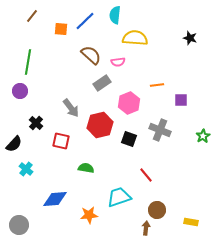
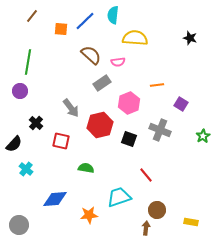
cyan semicircle: moved 2 px left
purple square: moved 4 px down; rotated 32 degrees clockwise
